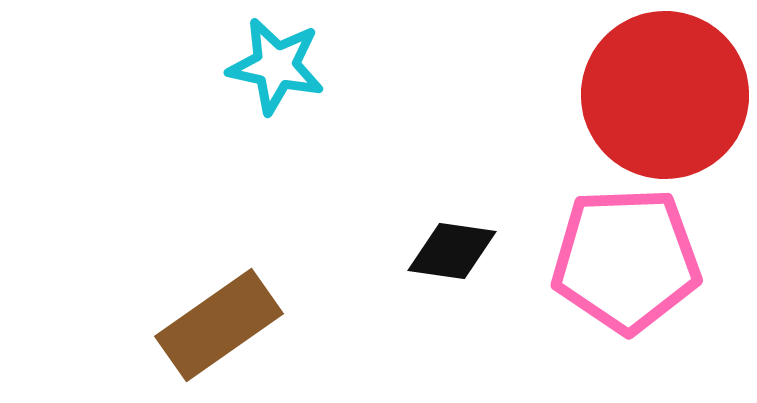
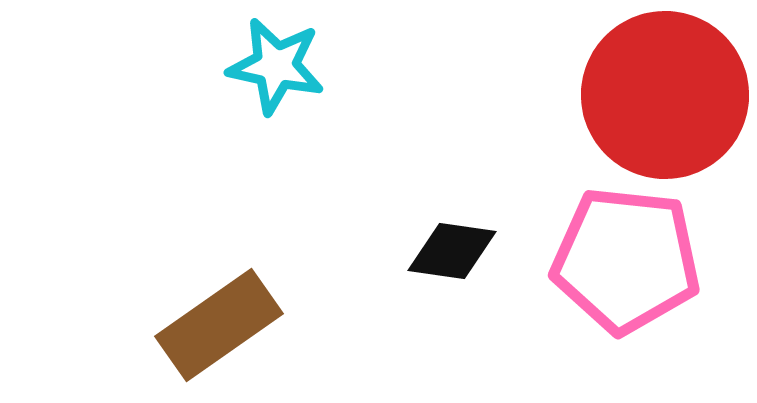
pink pentagon: rotated 8 degrees clockwise
